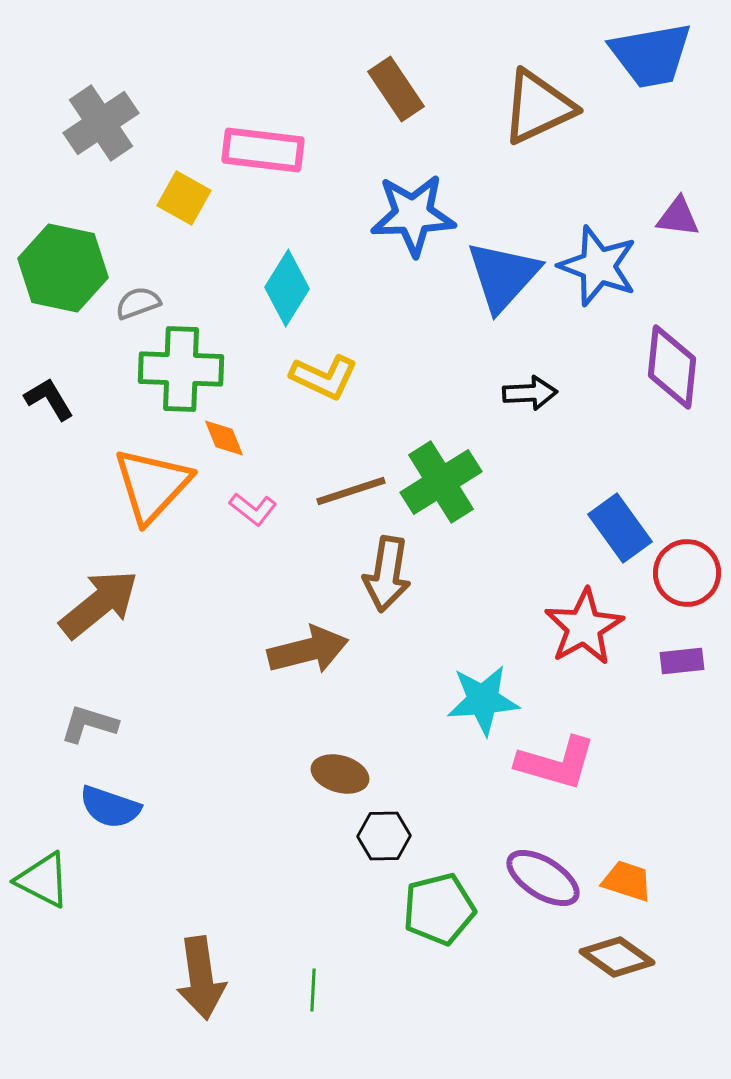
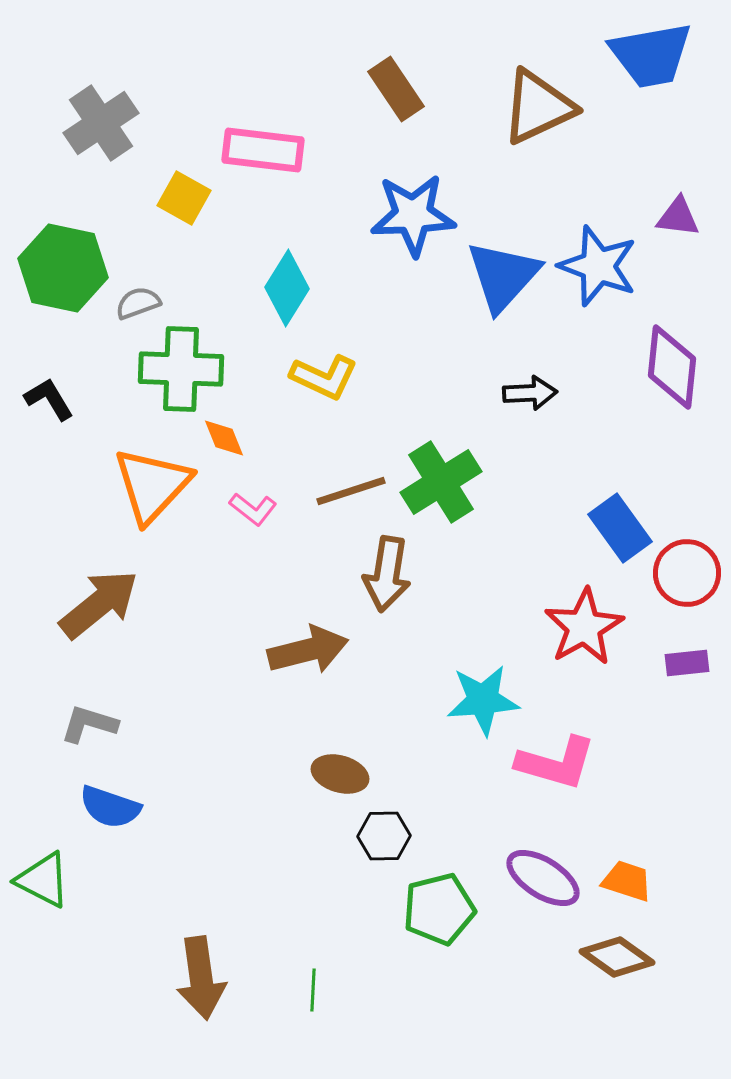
purple rectangle at (682, 661): moved 5 px right, 2 px down
